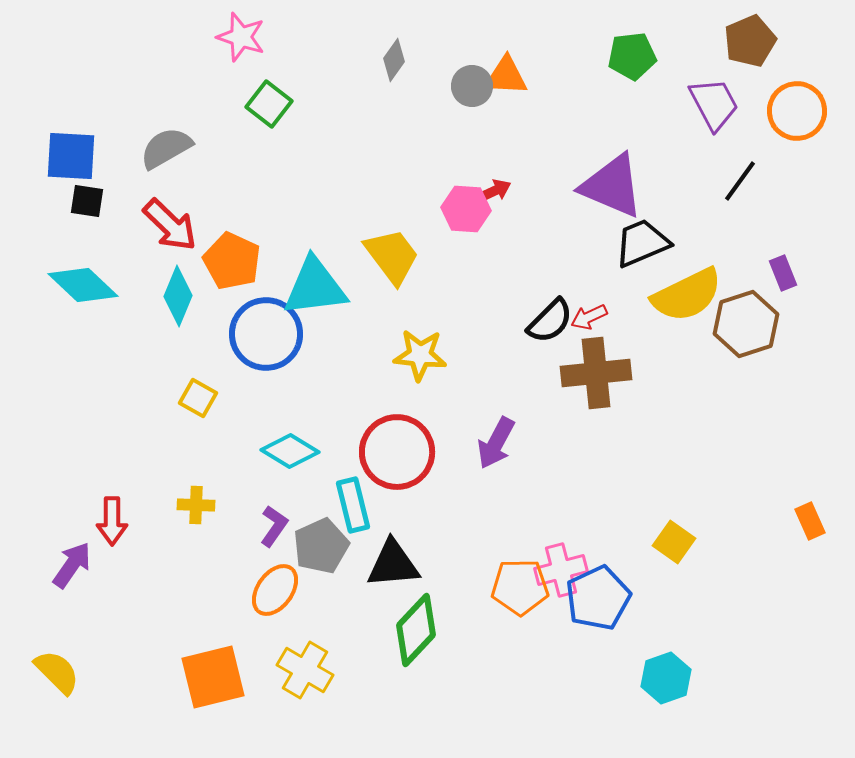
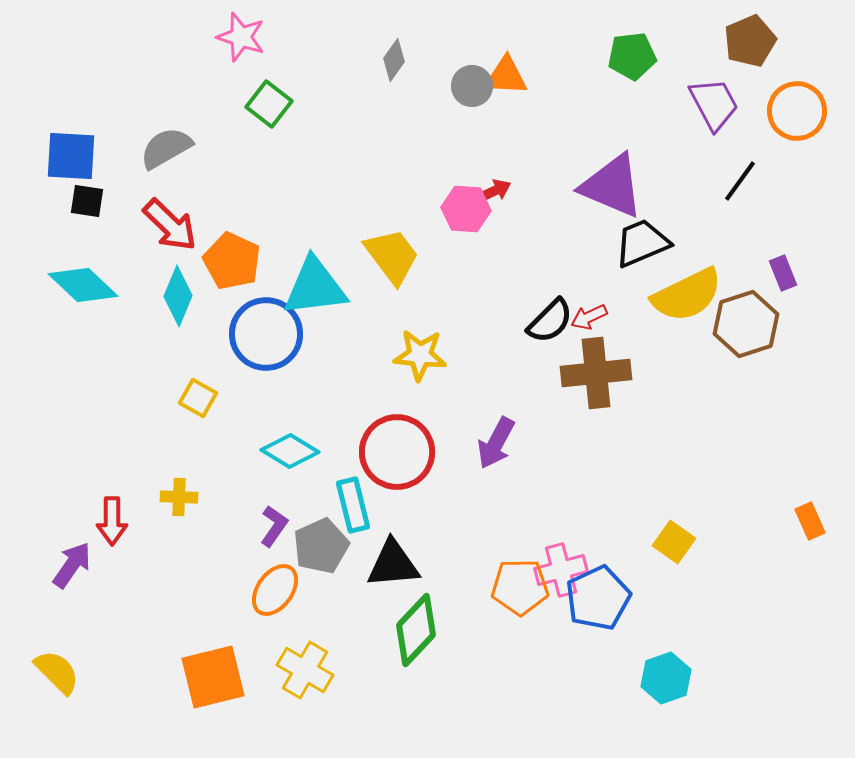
yellow cross at (196, 505): moved 17 px left, 8 px up
